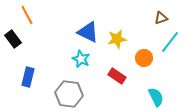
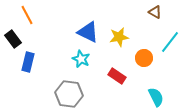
brown triangle: moved 6 px left, 6 px up; rotated 48 degrees clockwise
yellow star: moved 2 px right, 2 px up
blue rectangle: moved 15 px up
